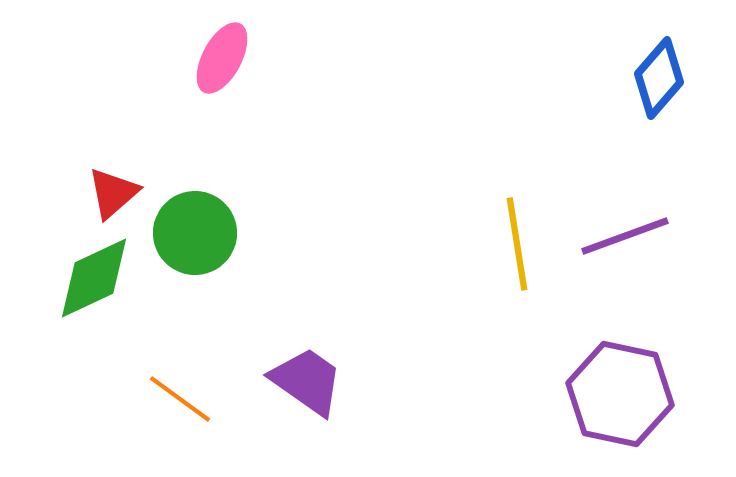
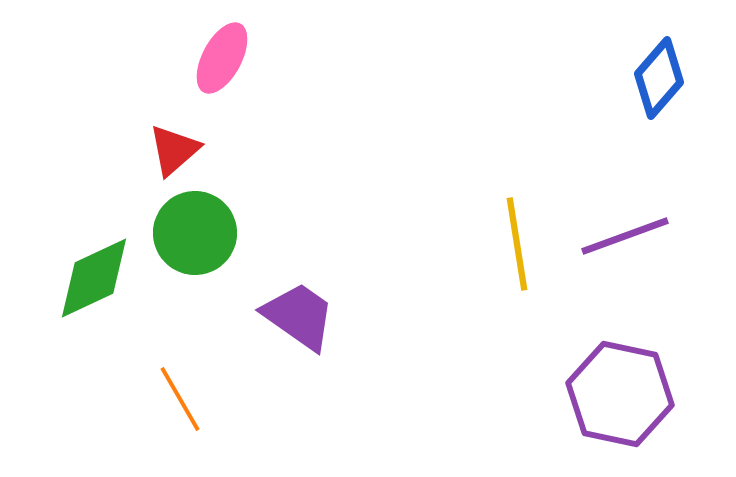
red triangle: moved 61 px right, 43 px up
purple trapezoid: moved 8 px left, 65 px up
orange line: rotated 24 degrees clockwise
